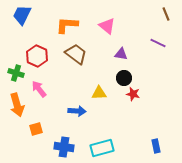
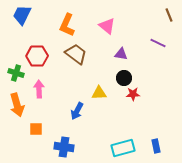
brown line: moved 3 px right, 1 px down
orange L-shape: rotated 70 degrees counterclockwise
red hexagon: rotated 25 degrees counterclockwise
pink arrow: rotated 36 degrees clockwise
red star: rotated 16 degrees counterclockwise
blue arrow: rotated 114 degrees clockwise
orange square: rotated 16 degrees clockwise
cyan rectangle: moved 21 px right
